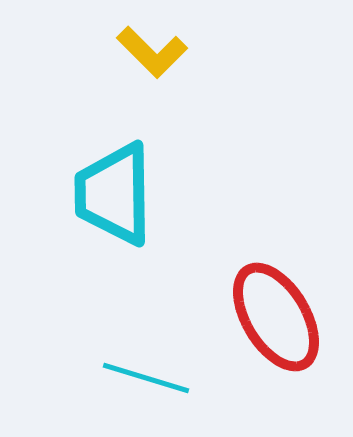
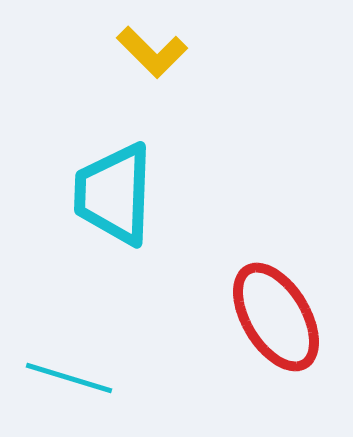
cyan trapezoid: rotated 3 degrees clockwise
cyan line: moved 77 px left
